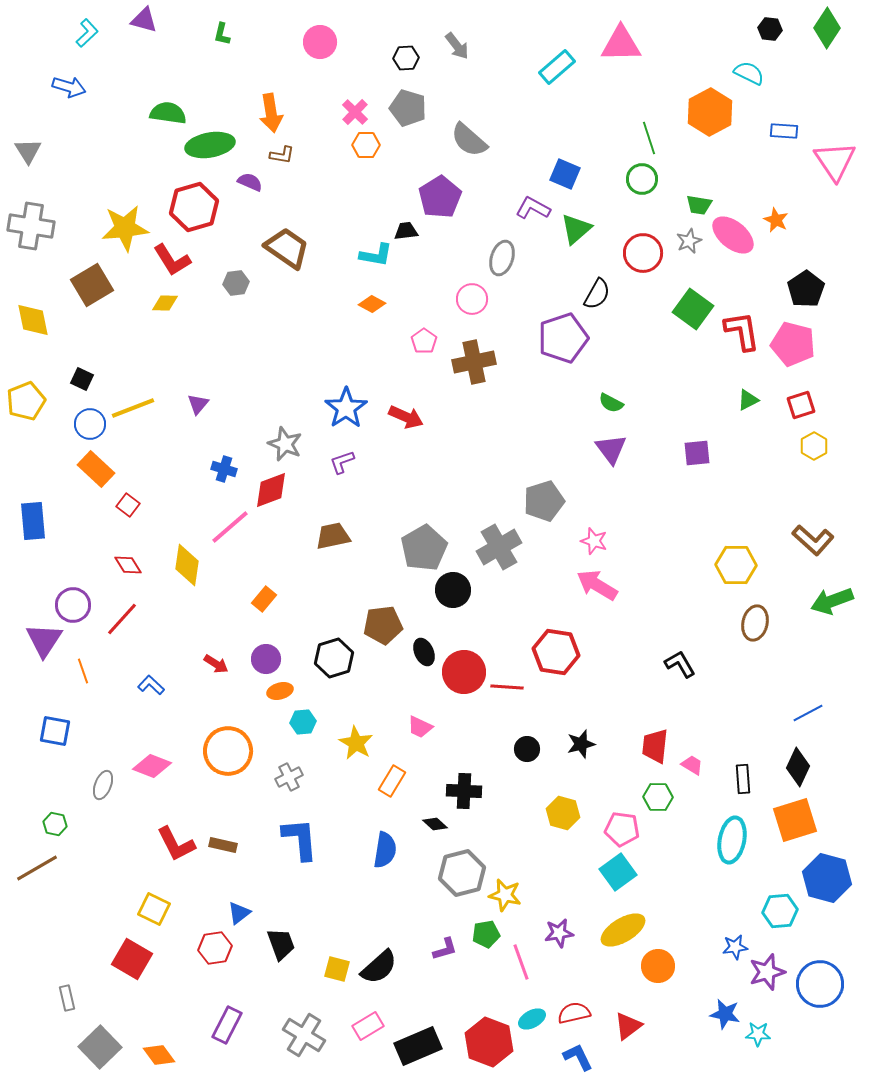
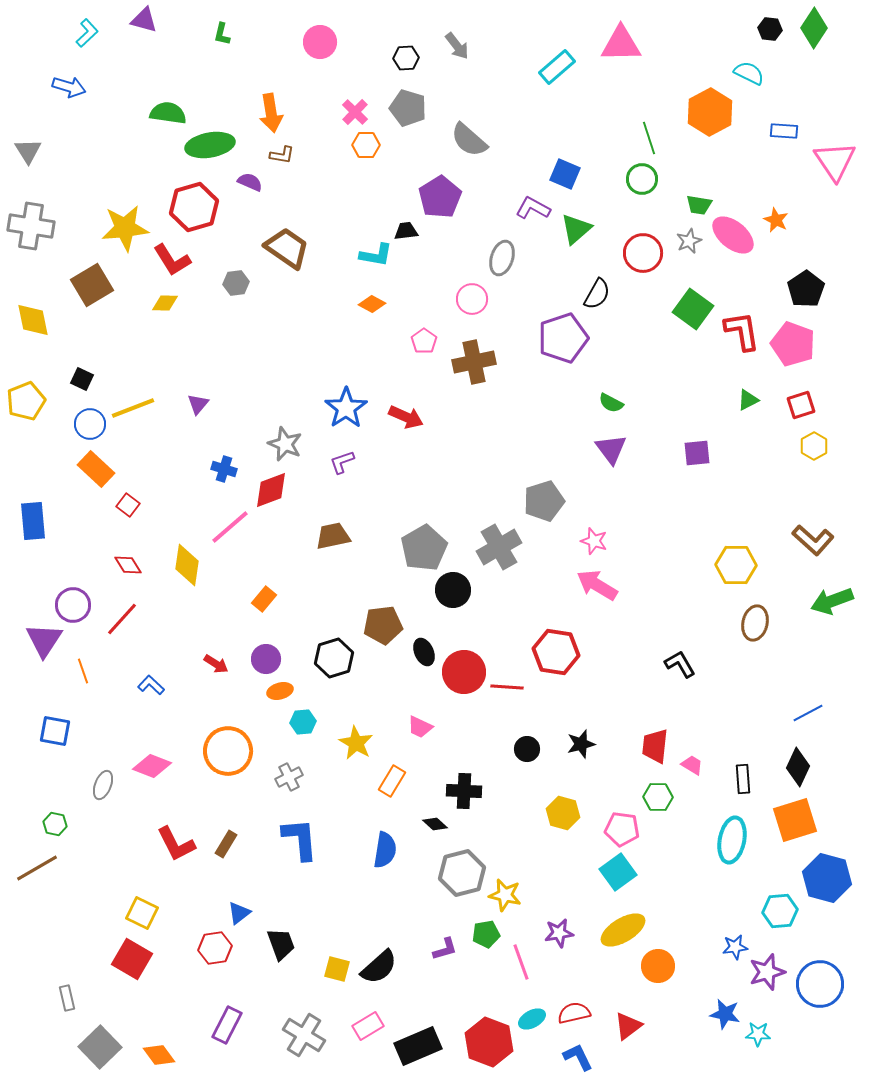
green diamond at (827, 28): moved 13 px left
pink pentagon at (793, 344): rotated 6 degrees clockwise
brown rectangle at (223, 845): moved 3 px right, 1 px up; rotated 72 degrees counterclockwise
yellow square at (154, 909): moved 12 px left, 4 px down
